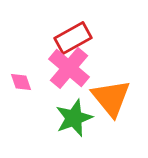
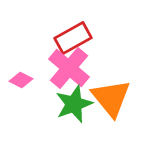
pink diamond: moved 2 px up; rotated 45 degrees counterclockwise
green star: moved 14 px up
